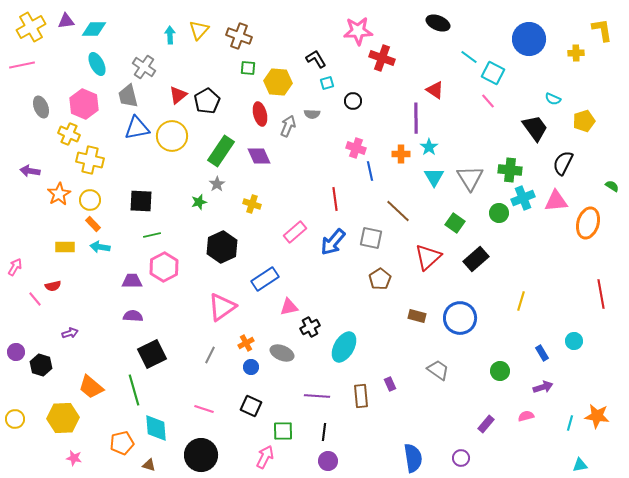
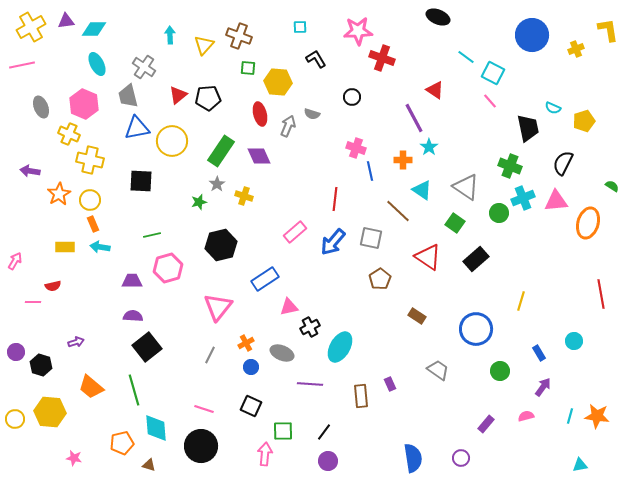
black ellipse at (438, 23): moved 6 px up
yellow triangle at (199, 30): moved 5 px right, 15 px down
yellow L-shape at (602, 30): moved 6 px right
blue circle at (529, 39): moved 3 px right, 4 px up
yellow cross at (576, 53): moved 4 px up; rotated 21 degrees counterclockwise
cyan line at (469, 57): moved 3 px left
cyan square at (327, 83): moved 27 px left, 56 px up; rotated 16 degrees clockwise
cyan semicircle at (553, 99): moved 9 px down
black pentagon at (207, 101): moved 1 px right, 3 px up; rotated 25 degrees clockwise
black circle at (353, 101): moved 1 px left, 4 px up
pink line at (488, 101): moved 2 px right
gray semicircle at (312, 114): rotated 14 degrees clockwise
purple line at (416, 118): moved 2 px left; rotated 28 degrees counterclockwise
black trapezoid at (535, 128): moved 7 px left; rotated 24 degrees clockwise
yellow circle at (172, 136): moved 5 px down
orange cross at (401, 154): moved 2 px right, 6 px down
green cross at (510, 170): moved 4 px up; rotated 15 degrees clockwise
cyan triangle at (434, 177): moved 12 px left, 13 px down; rotated 25 degrees counterclockwise
gray triangle at (470, 178): moved 4 px left, 9 px down; rotated 24 degrees counterclockwise
red line at (335, 199): rotated 15 degrees clockwise
black square at (141, 201): moved 20 px up
yellow cross at (252, 204): moved 8 px left, 8 px up
orange rectangle at (93, 224): rotated 21 degrees clockwise
black hexagon at (222, 247): moved 1 px left, 2 px up; rotated 12 degrees clockwise
red triangle at (428, 257): rotated 44 degrees counterclockwise
pink arrow at (15, 267): moved 6 px up
pink hexagon at (164, 267): moved 4 px right, 1 px down; rotated 12 degrees clockwise
pink line at (35, 299): moved 2 px left, 3 px down; rotated 49 degrees counterclockwise
pink triangle at (222, 307): moved 4 px left; rotated 16 degrees counterclockwise
brown rectangle at (417, 316): rotated 18 degrees clockwise
blue circle at (460, 318): moved 16 px right, 11 px down
purple arrow at (70, 333): moved 6 px right, 9 px down
cyan ellipse at (344, 347): moved 4 px left
blue rectangle at (542, 353): moved 3 px left
black square at (152, 354): moved 5 px left, 7 px up; rotated 12 degrees counterclockwise
purple arrow at (543, 387): rotated 36 degrees counterclockwise
purple line at (317, 396): moved 7 px left, 12 px up
yellow hexagon at (63, 418): moved 13 px left, 6 px up; rotated 8 degrees clockwise
cyan line at (570, 423): moved 7 px up
black line at (324, 432): rotated 30 degrees clockwise
black circle at (201, 455): moved 9 px up
pink arrow at (265, 457): moved 3 px up; rotated 20 degrees counterclockwise
